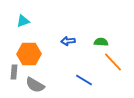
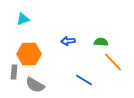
cyan triangle: moved 2 px up
